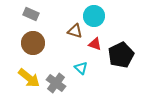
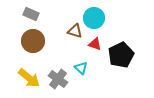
cyan circle: moved 2 px down
brown circle: moved 2 px up
gray cross: moved 2 px right, 4 px up
